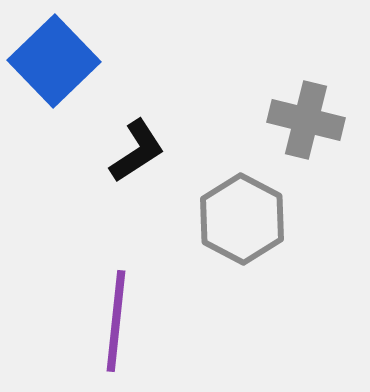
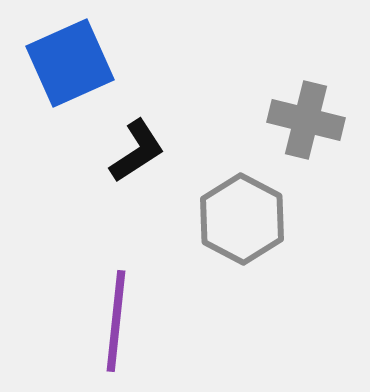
blue square: moved 16 px right, 2 px down; rotated 20 degrees clockwise
